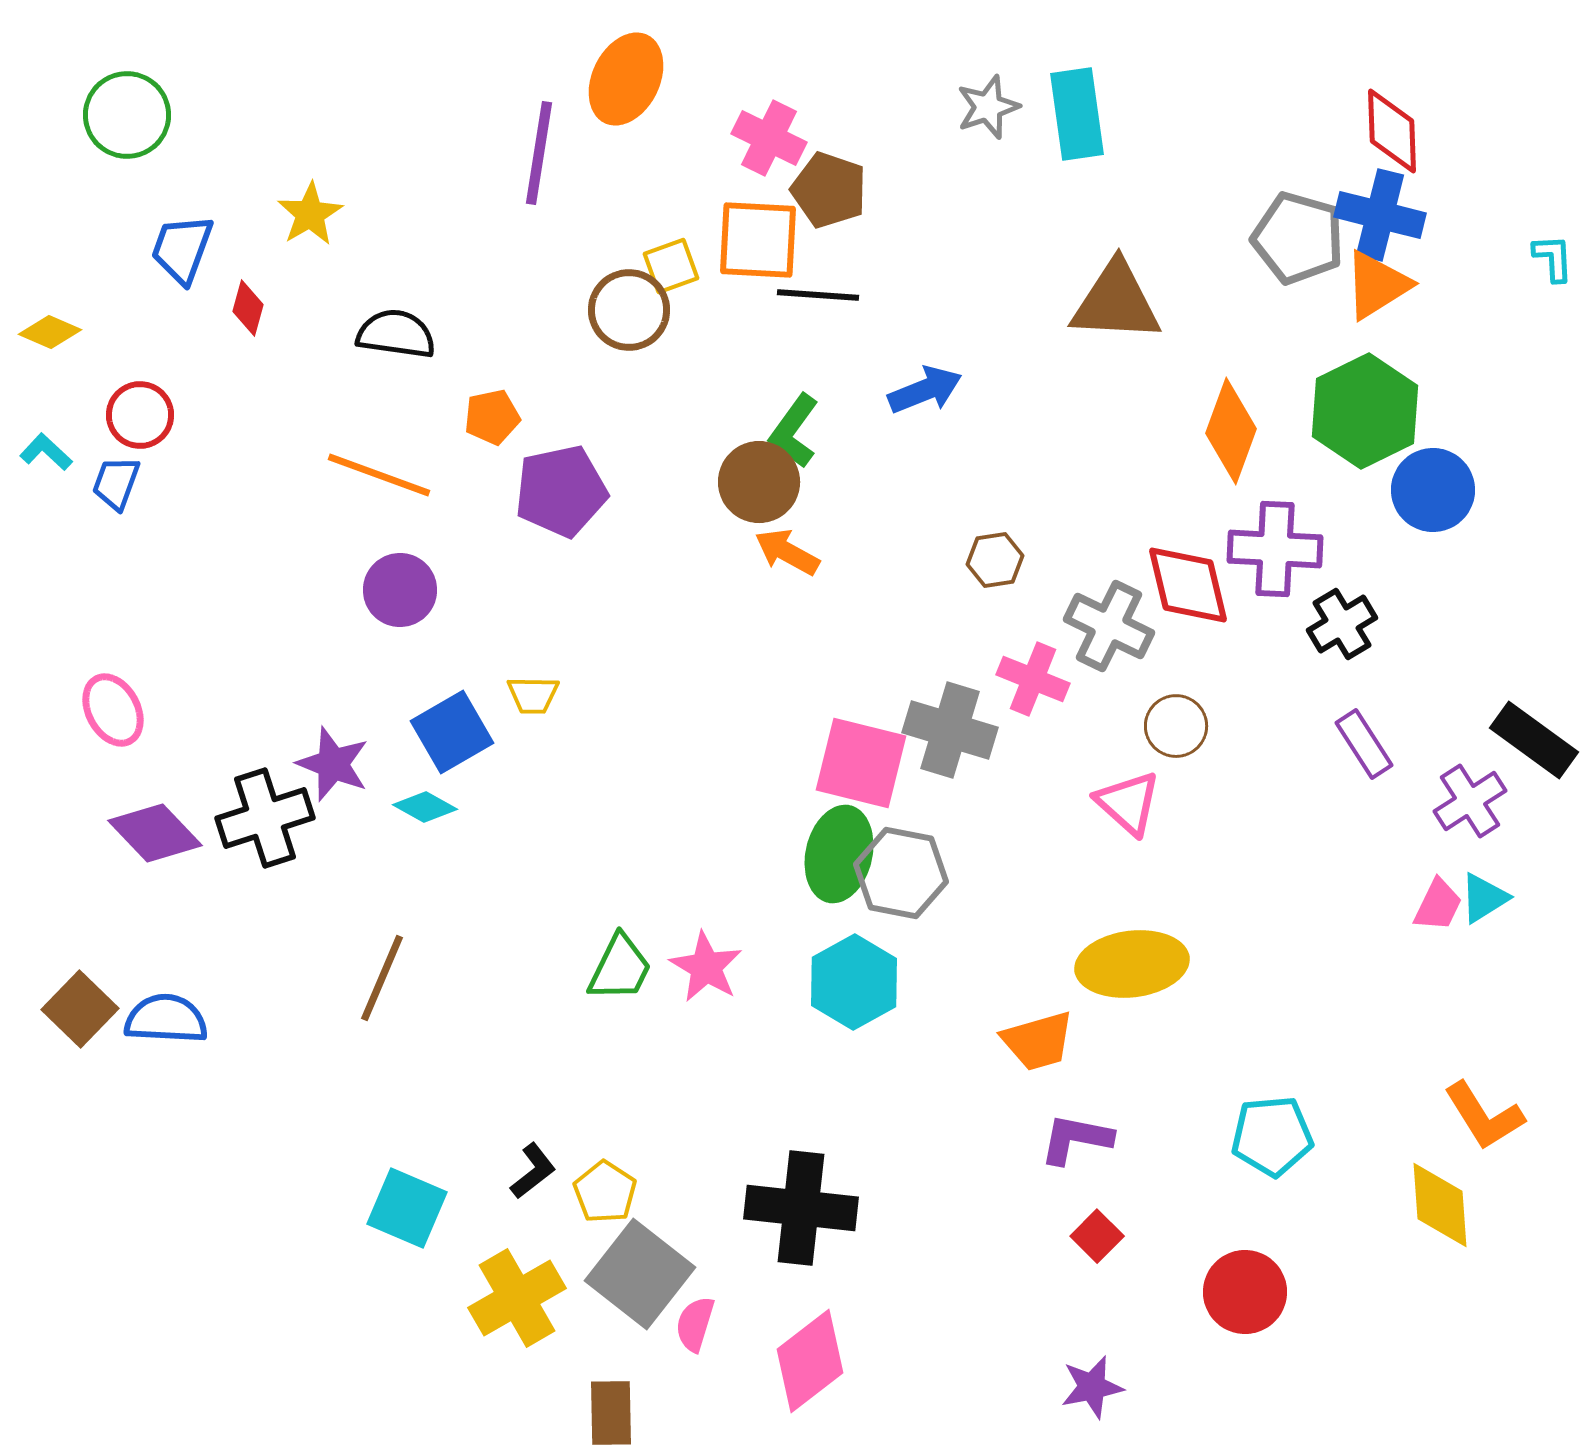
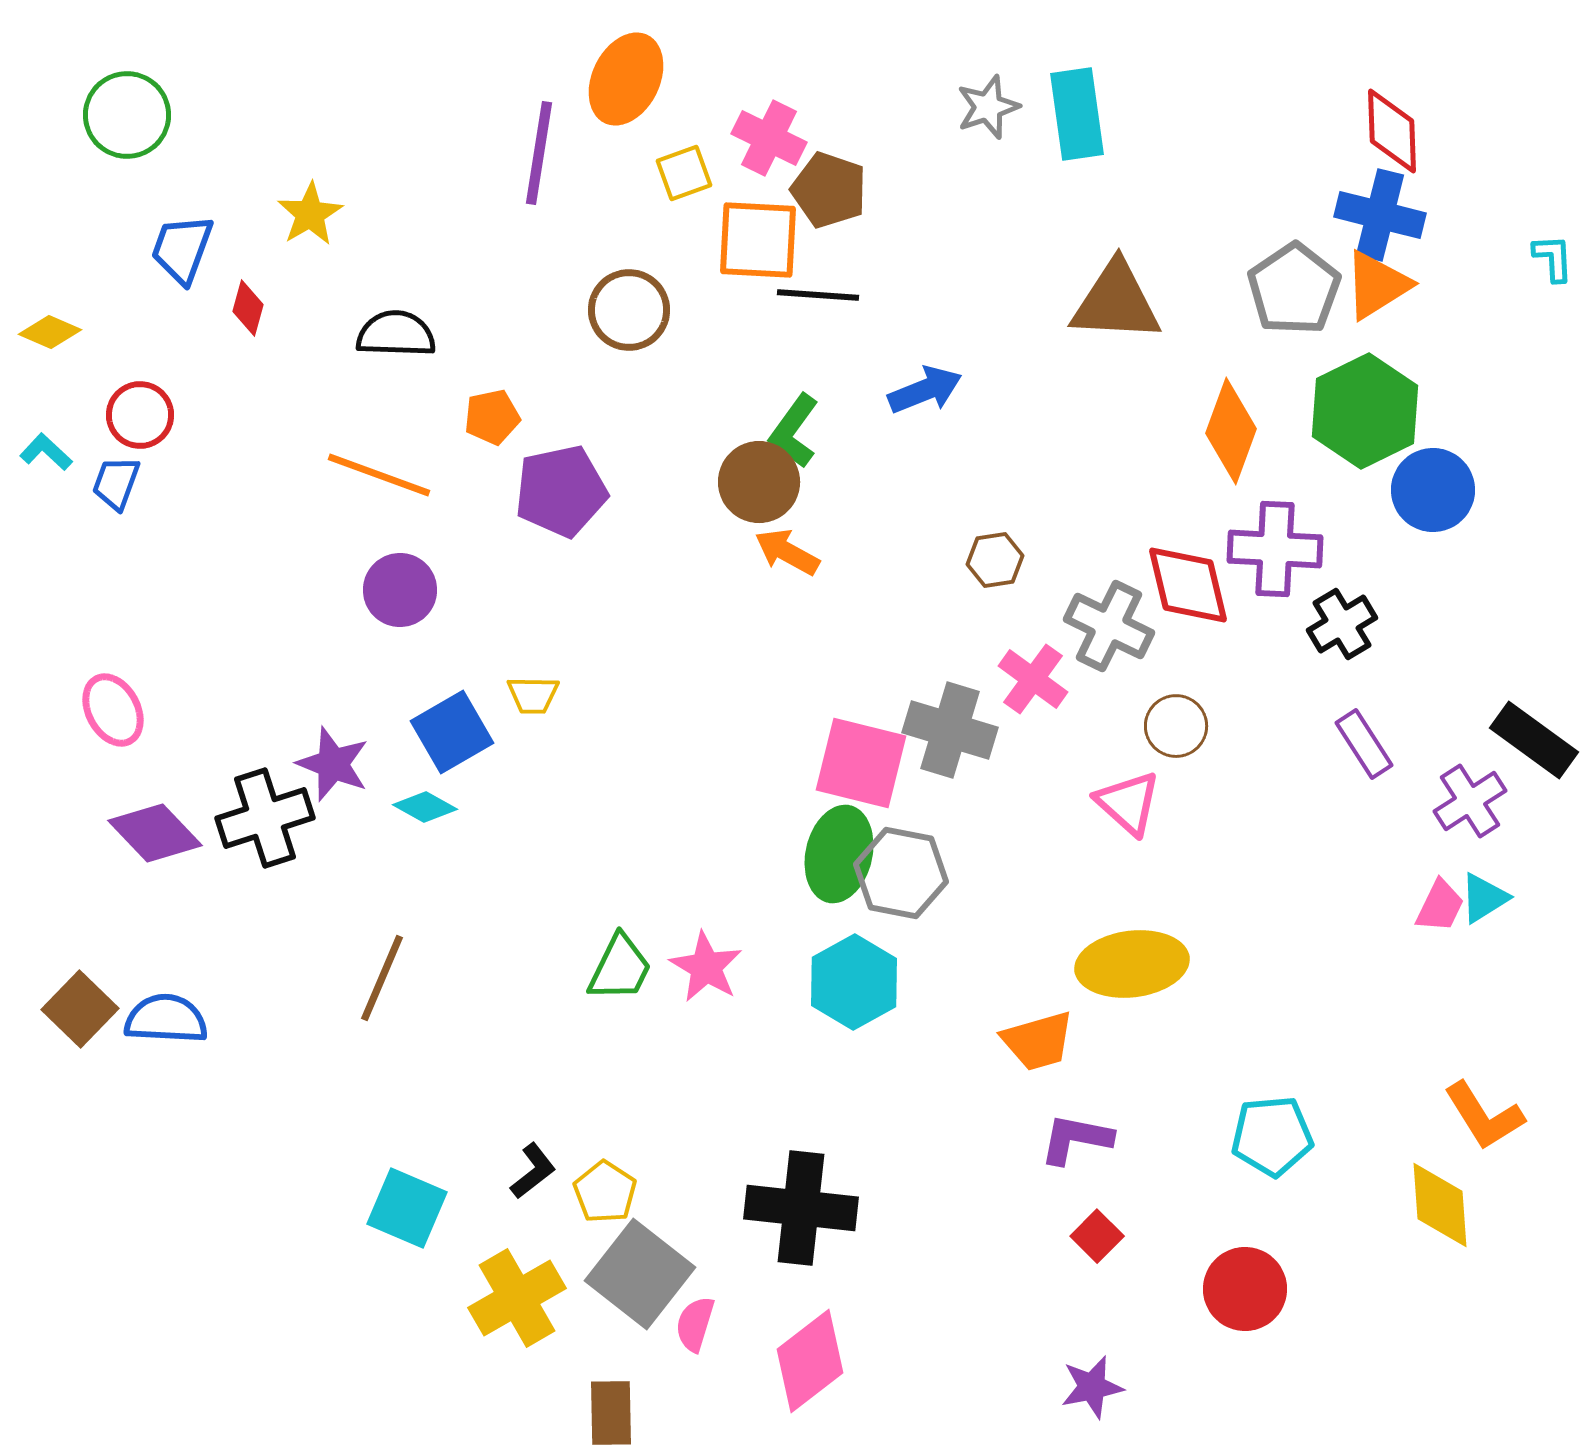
gray pentagon at (1298, 238): moved 4 px left, 51 px down; rotated 22 degrees clockwise
yellow square at (671, 266): moved 13 px right, 93 px up
black semicircle at (396, 334): rotated 6 degrees counterclockwise
pink cross at (1033, 679): rotated 14 degrees clockwise
pink trapezoid at (1438, 905): moved 2 px right, 1 px down
red circle at (1245, 1292): moved 3 px up
